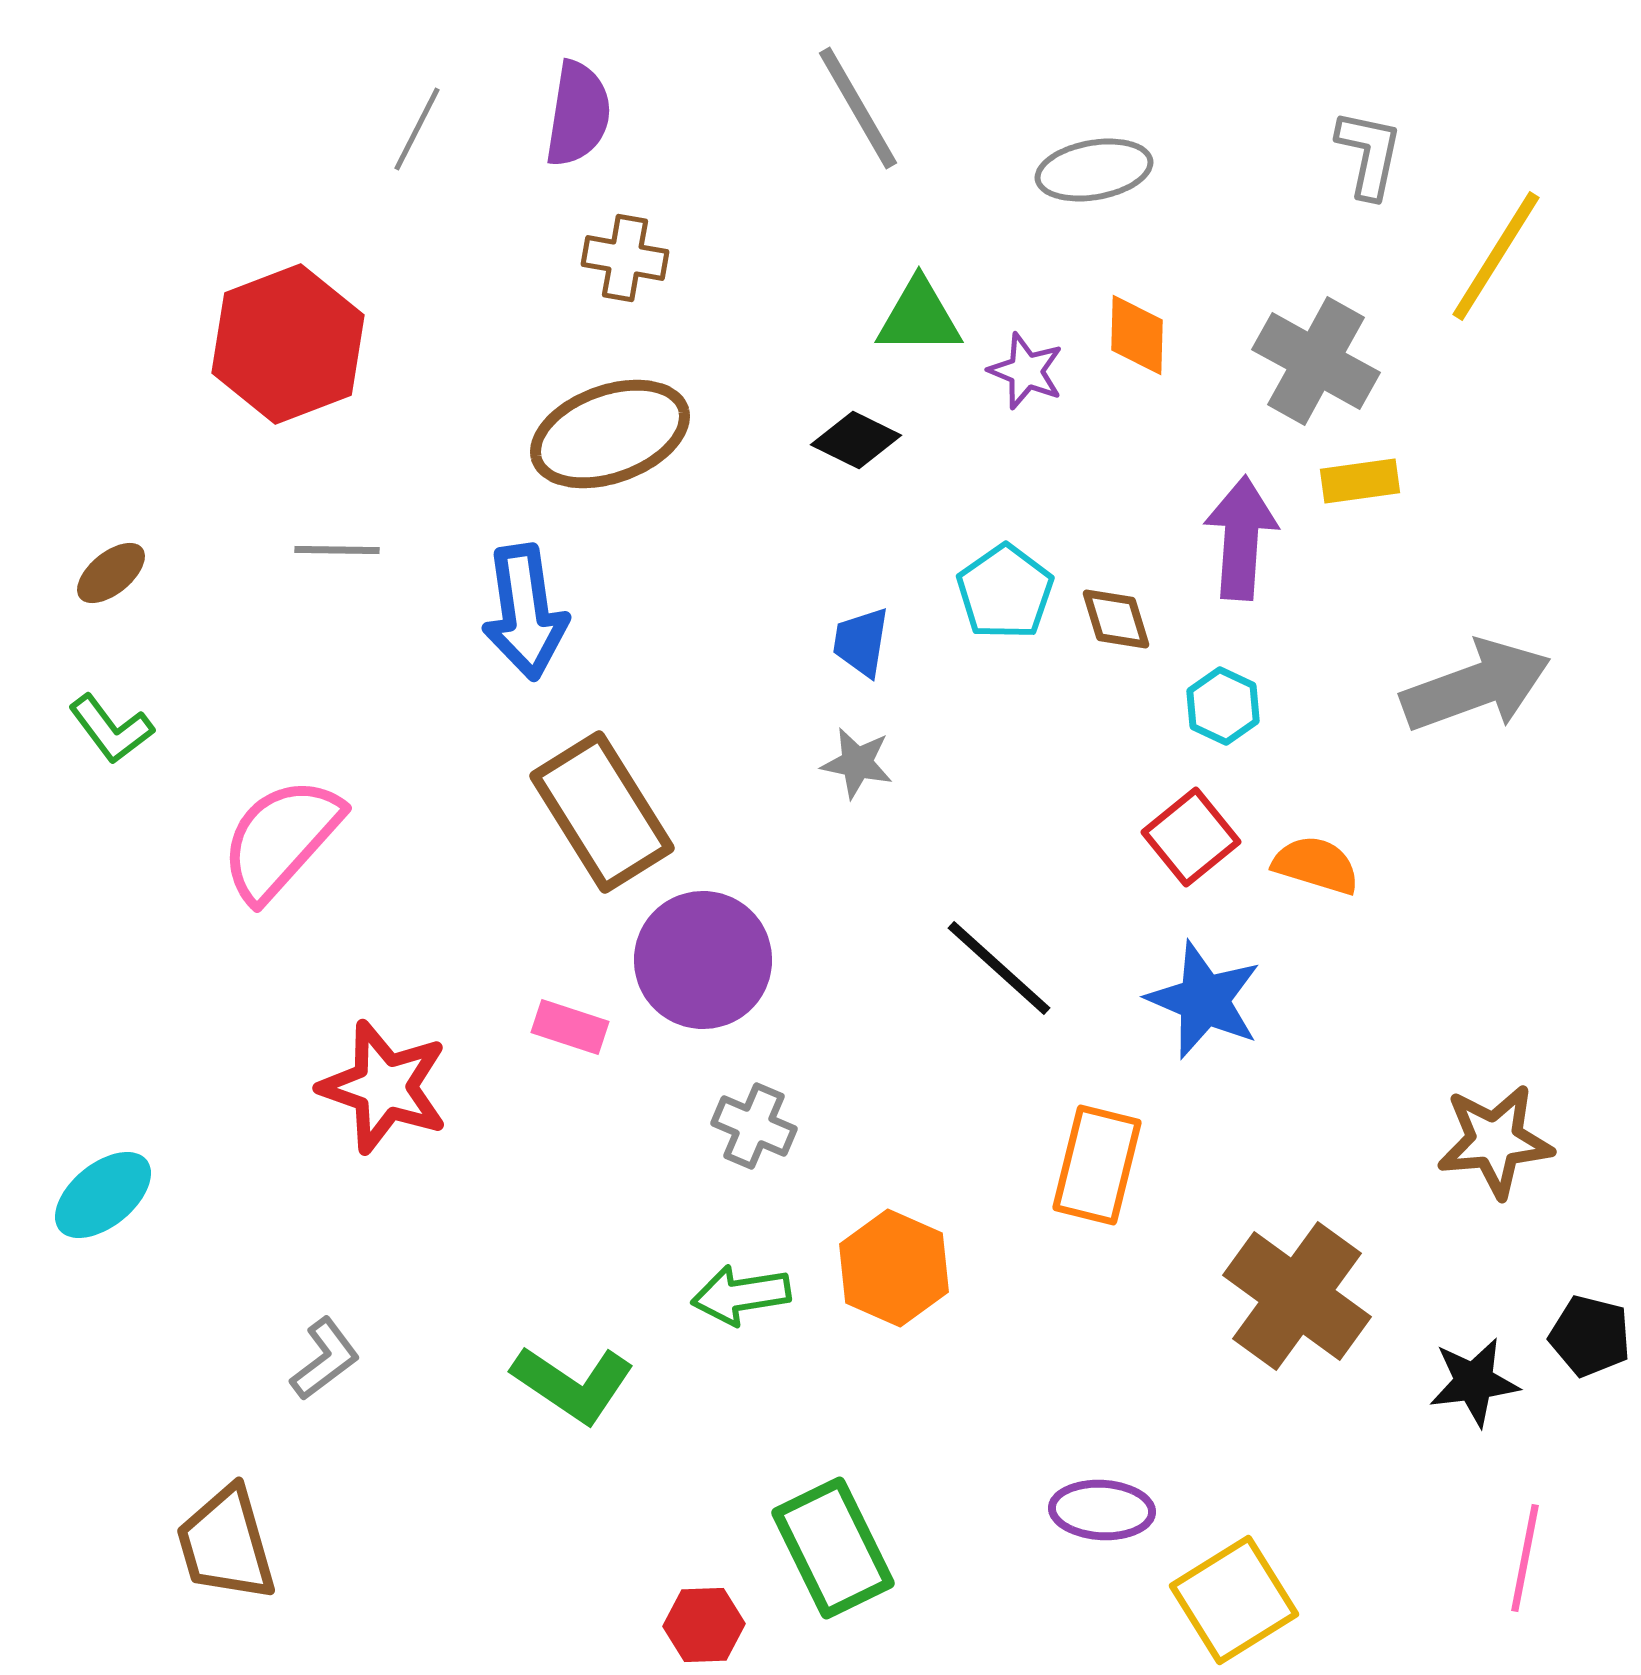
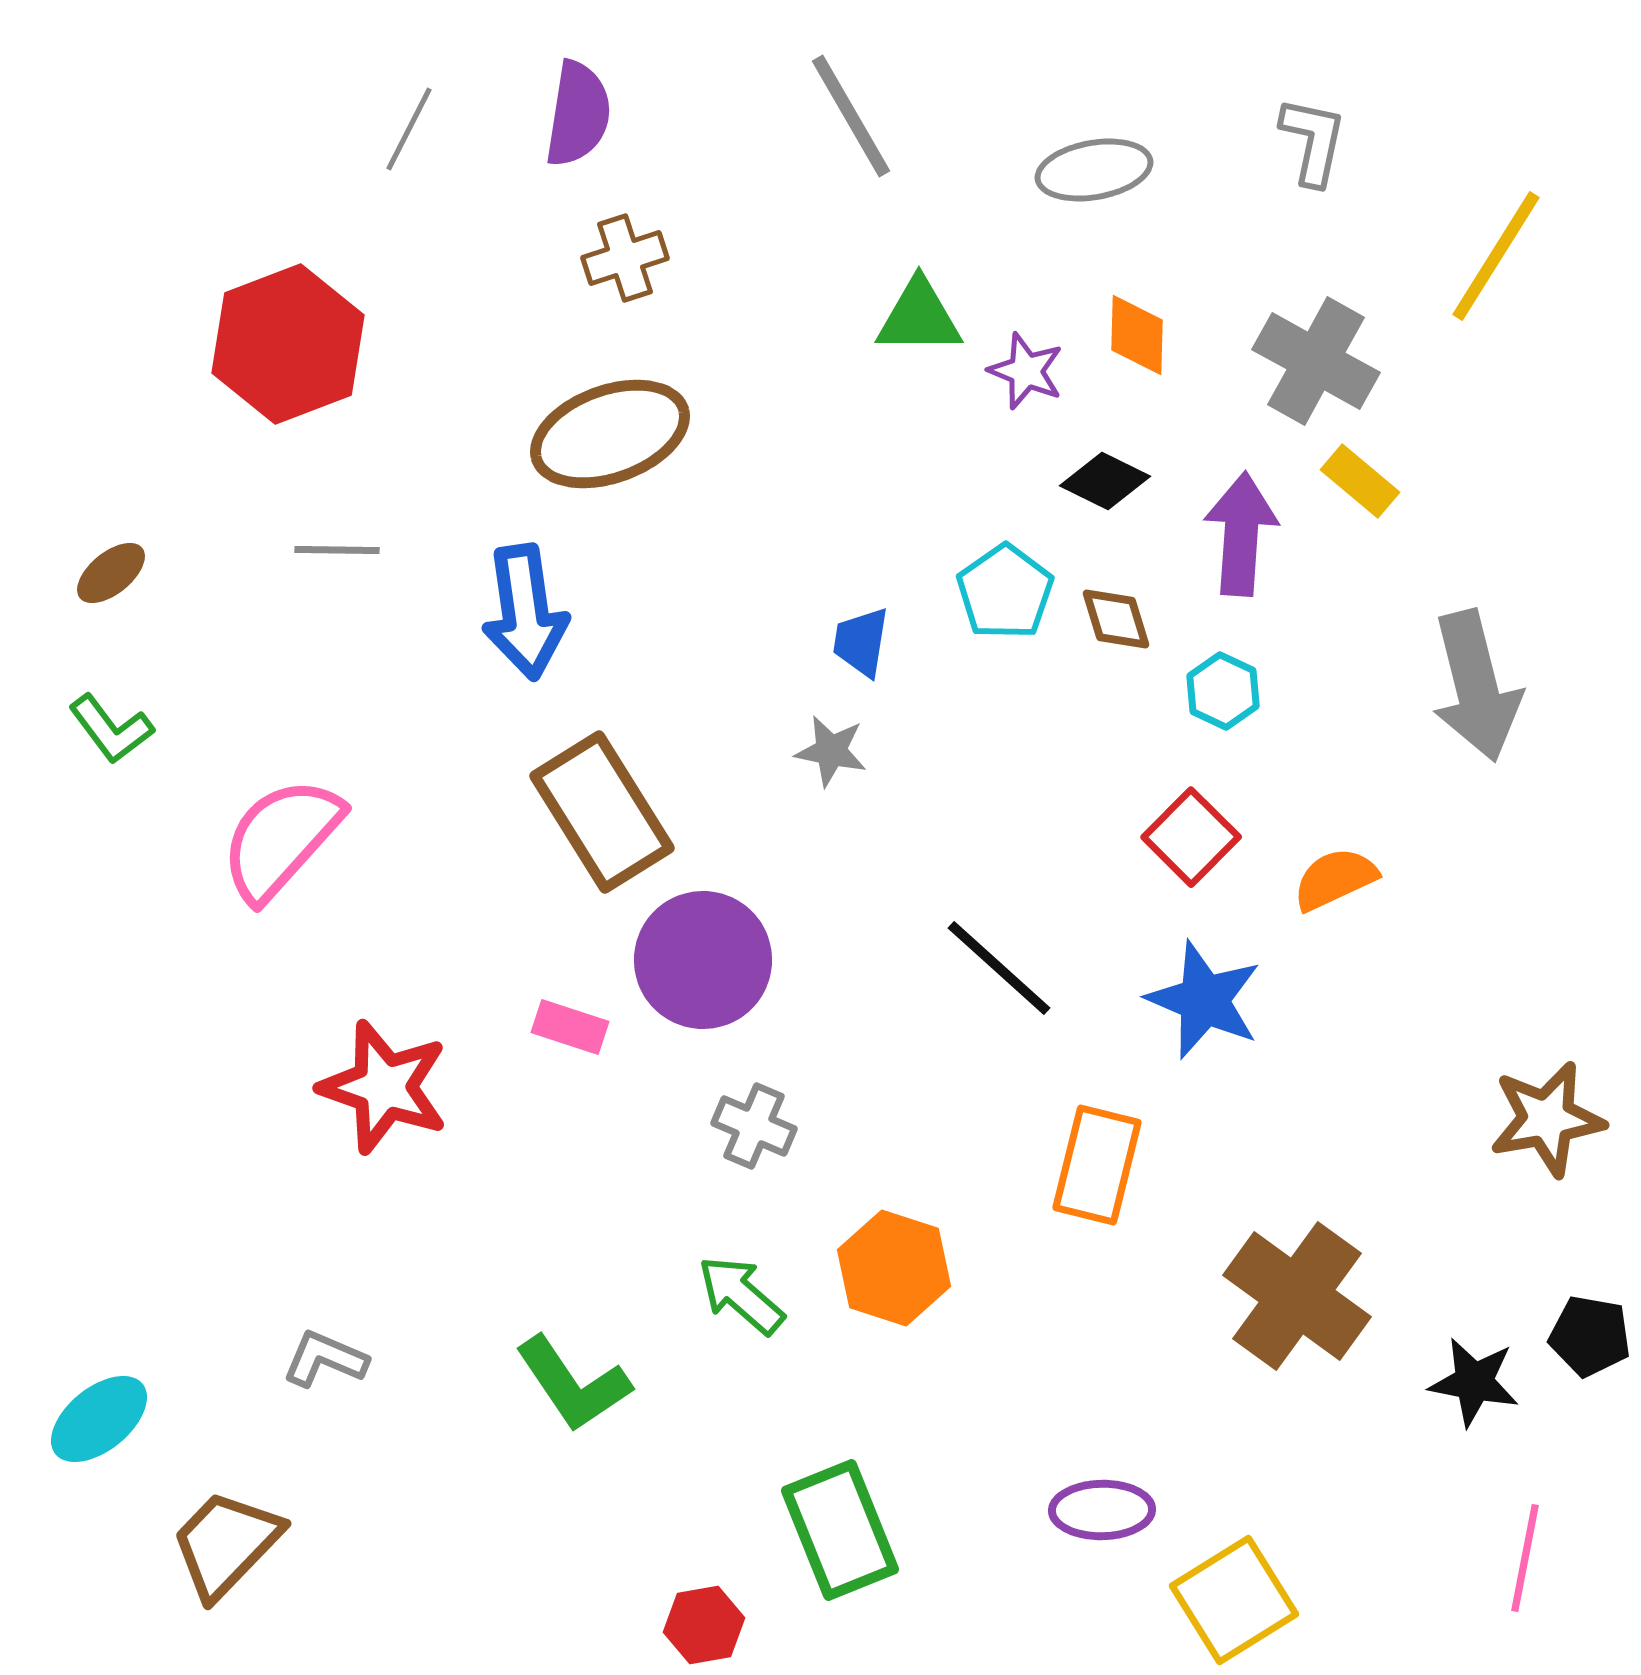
gray line at (858, 108): moved 7 px left, 8 px down
gray line at (417, 129): moved 8 px left
gray L-shape at (1369, 154): moved 56 px left, 13 px up
brown cross at (625, 258): rotated 28 degrees counterclockwise
black diamond at (856, 440): moved 249 px right, 41 px down
yellow rectangle at (1360, 481): rotated 48 degrees clockwise
purple arrow at (1241, 538): moved 4 px up
gray arrow at (1476, 686): rotated 96 degrees clockwise
cyan hexagon at (1223, 706): moved 15 px up
gray star at (857, 763): moved 26 px left, 12 px up
red square at (1191, 837): rotated 6 degrees counterclockwise
orange semicircle at (1316, 865): moved 19 px right, 14 px down; rotated 42 degrees counterclockwise
brown star at (1495, 1141): moved 52 px right, 22 px up; rotated 5 degrees counterclockwise
cyan ellipse at (103, 1195): moved 4 px left, 224 px down
orange hexagon at (894, 1268): rotated 6 degrees counterclockwise
green arrow at (741, 1295): rotated 50 degrees clockwise
black pentagon at (1590, 1336): rotated 4 degrees counterclockwise
gray L-shape at (325, 1359): rotated 120 degrees counterclockwise
black star at (1474, 1382): rotated 18 degrees clockwise
green L-shape at (573, 1384): rotated 22 degrees clockwise
purple ellipse at (1102, 1510): rotated 4 degrees counterclockwise
brown trapezoid at (226, 1544): rotated 60 degrees clockwise
green rectangle at (833, 1548): moved 7 px right, 18 px up; rotated 4 degrees clockwise
red hexagon at (704, 1625): rotated 8 degrees counterclockwise
